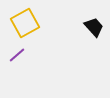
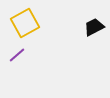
black trapezoid: rotated 75 degrees counterclockwise
